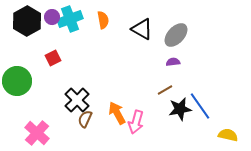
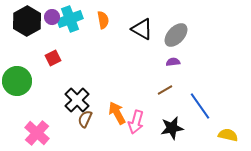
black star: moved 8 px left, 19 px down
